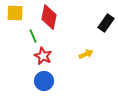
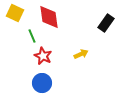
yellow square: rotated 24 degrees clockwise
red diamond: rotated 20 degrees counterclockwise
green line: moved 1 px left
yellow arrow: moved 5 px left
blue circle: moved 2 px left, 2 px down
